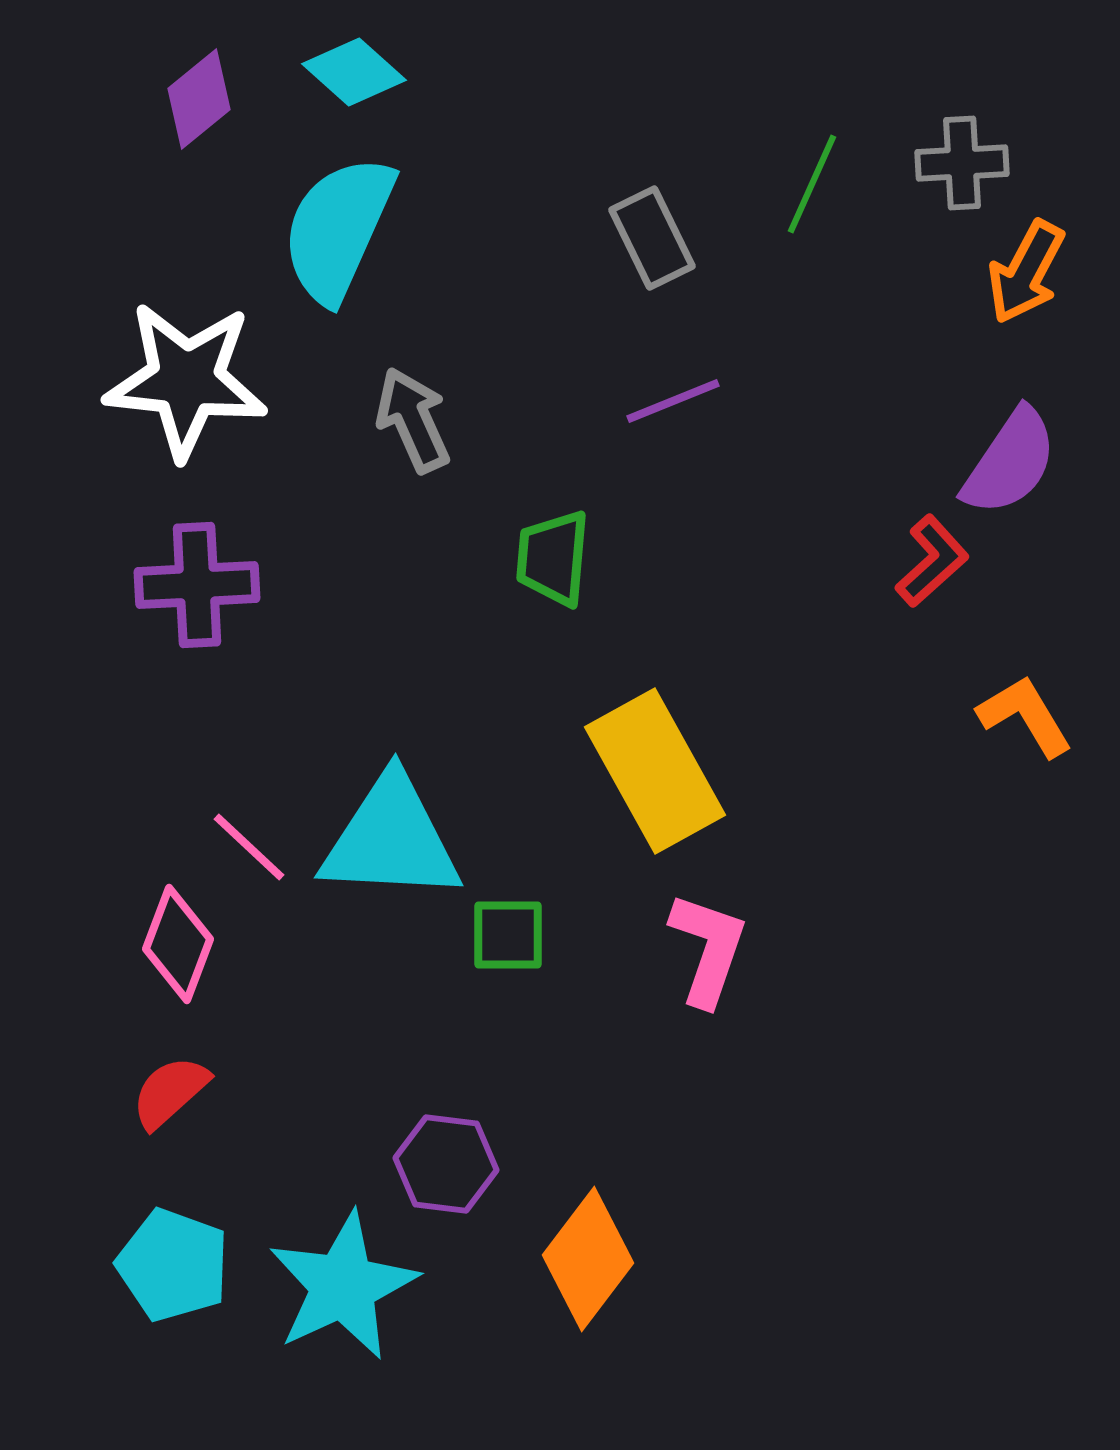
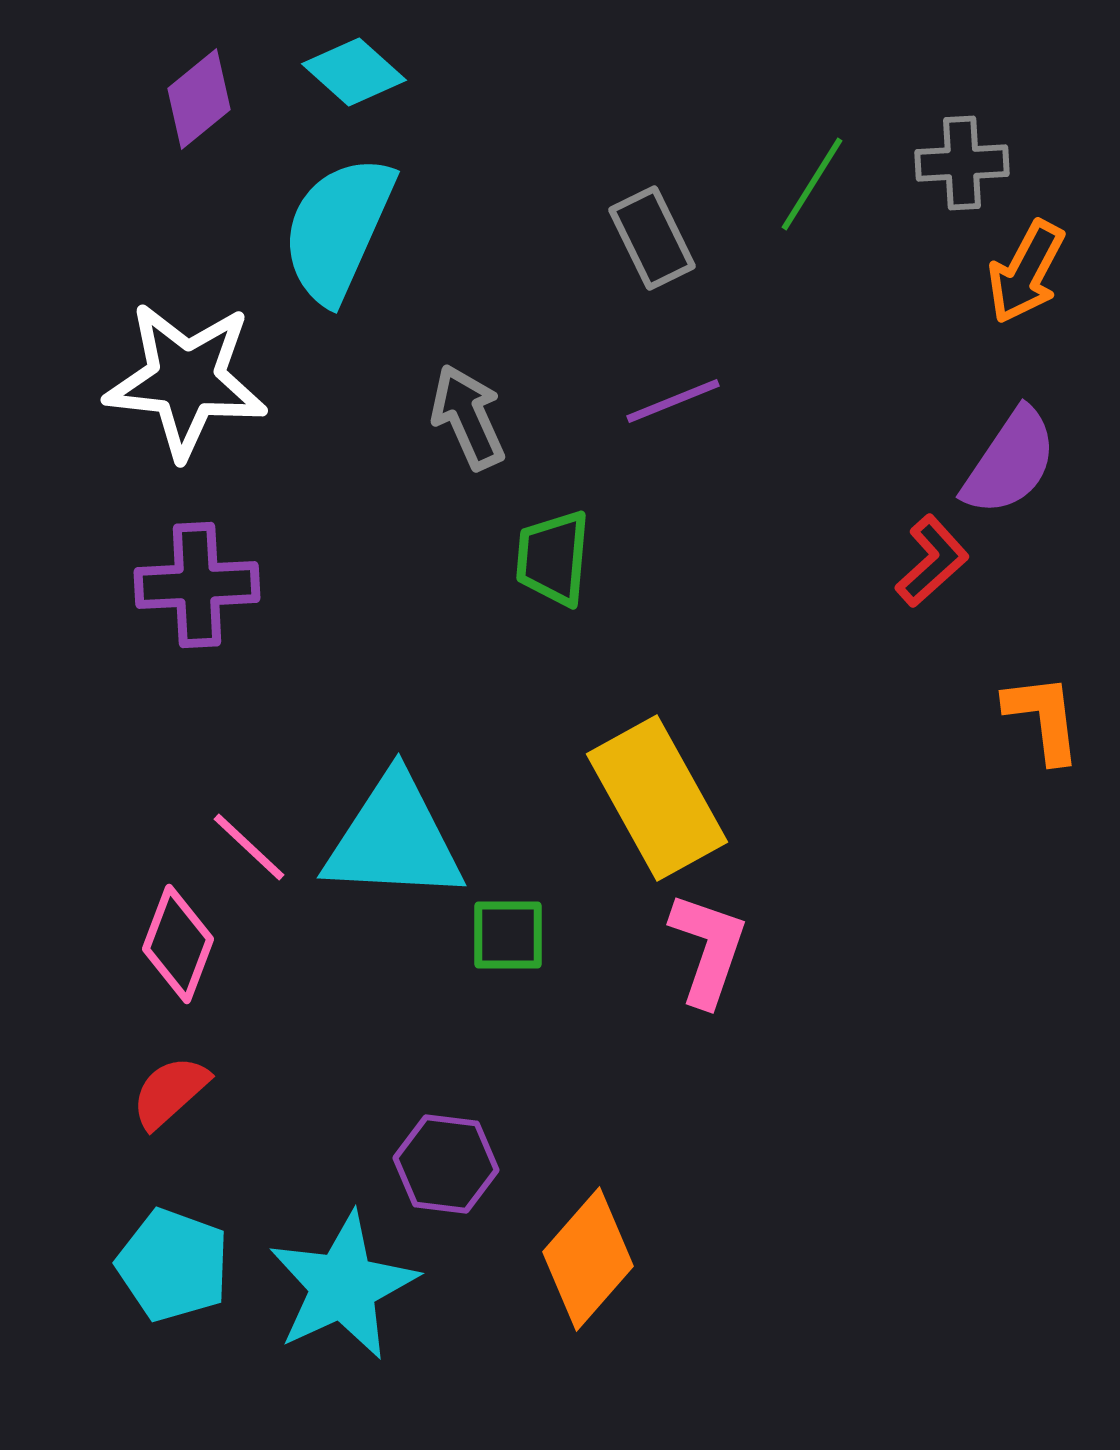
green line: rotated 8 degrees clockwise
gray arrow: moved 55 px right, 3 px up
orange L-shape: moved 18 px right, 2 px down; rotated 24 degrees clockwise
yellow rectangle: moved 2 px right, 27 px down
cyan triangle: moved 3 px right
orange diamond: rotated 4 degrees clockwise
